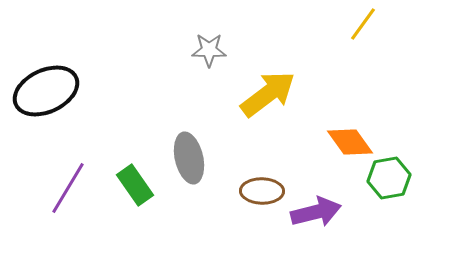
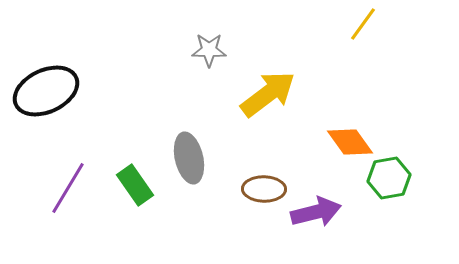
brown ellipse: moved 2 px right, 2 px up
